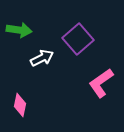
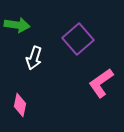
green arrow: moved 2 px left, 5 px up
white arrow: moved 8 px left; rotated 135 degrees clockwise
